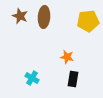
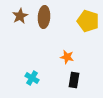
brown star: rotated 21 degrees clockwise
yellow pentagon: rotated 25 degrees clockwise
black rectangle: moved 1 px right, 1 px down
